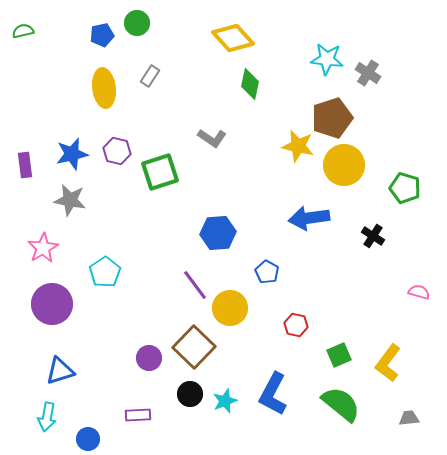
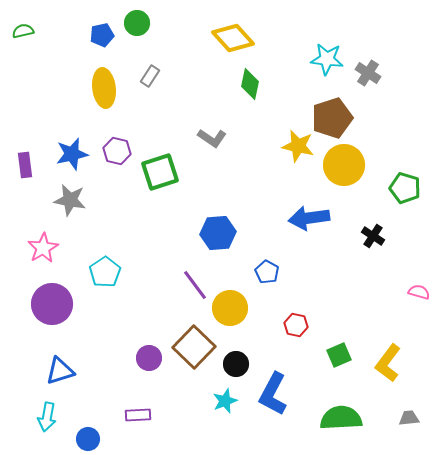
black circle at (190, 394): moved 46 px right, 30 px up
green semicircle at (341, 404): moved 14 px down; rotated 42 degrees counterclockwise
